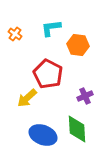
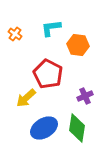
yellow arrow: moved 1 px left
green diamond: moved 1 px up; rotated 12 degrees clockwise
blue ellipse: moved 1 px right, 7 px up; rotated 52 degrees counterclockwise
